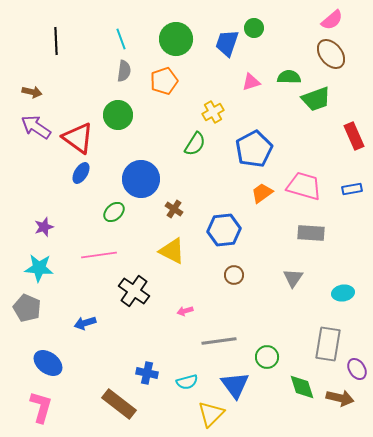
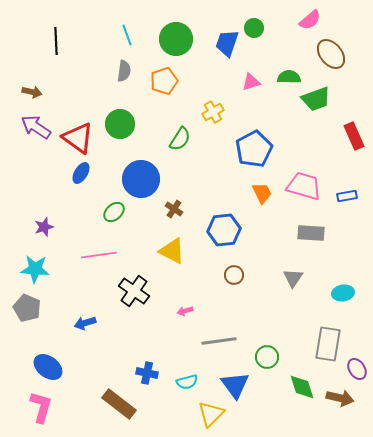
pink semicircle at (332, 20): moved 22 px left
cyan line at (121, 39): moved 6 px right, 4 px up
green circle at (118, 115): moved 2 px right, 9 px down
green semicircle at (195, 144): moved 15 px left, 5 px up
blue rectangle at (352, 189): moved 5 px left, 7 px down
orange trapezoid at (262, 193): rotated 100 degrees clockwise
cyan star at (39, 268): moved 4 px left, 1 px down
blue ellipse at (48, 363): moved 4 px down
